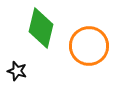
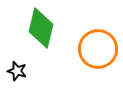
orange circle: moved 9 px right, 3 px down
